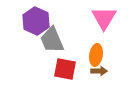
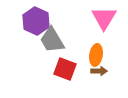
gray trapezoid: rotated 8 degrees counterclockwise
red square: rotated 10 degrees clockwise
